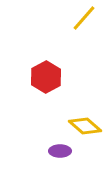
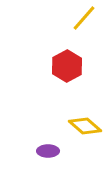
red hexagon: moved 21 px right, 11 px up
purple ellipse: moved 12 px left
